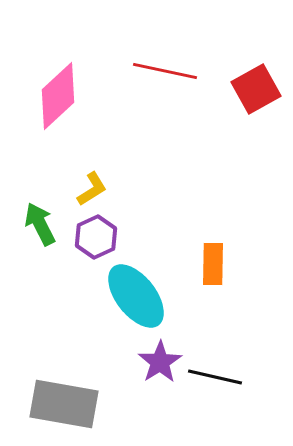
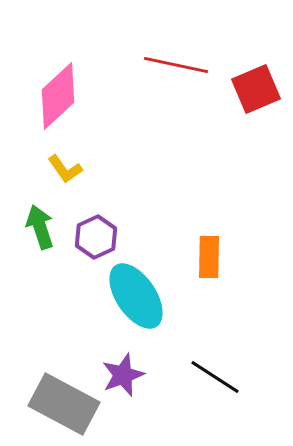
red line: moved 11 px right, 6 px up
red square: rotated 6 degrees clockwise
yellow L-shape: moved 27 px left, 20 px up; rotated 87 degrees clockwise
green arrow: moved 3 px down; rotated 9 degrees clockwise
orange rectangle: moved 4 px left, 7 px up
cyan ellipse: rotated 4 degrees clockwise
purple star: moved 37 px left, 13 px down; rotated 12 degrees clockwise
black line: rotated 20 degrees clockwise
gray rectangle: rotated 18 degrees clockwise
